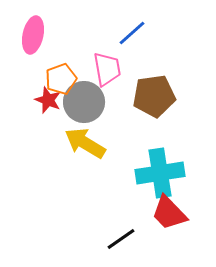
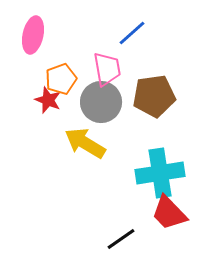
gray circle: moved 17 px right
